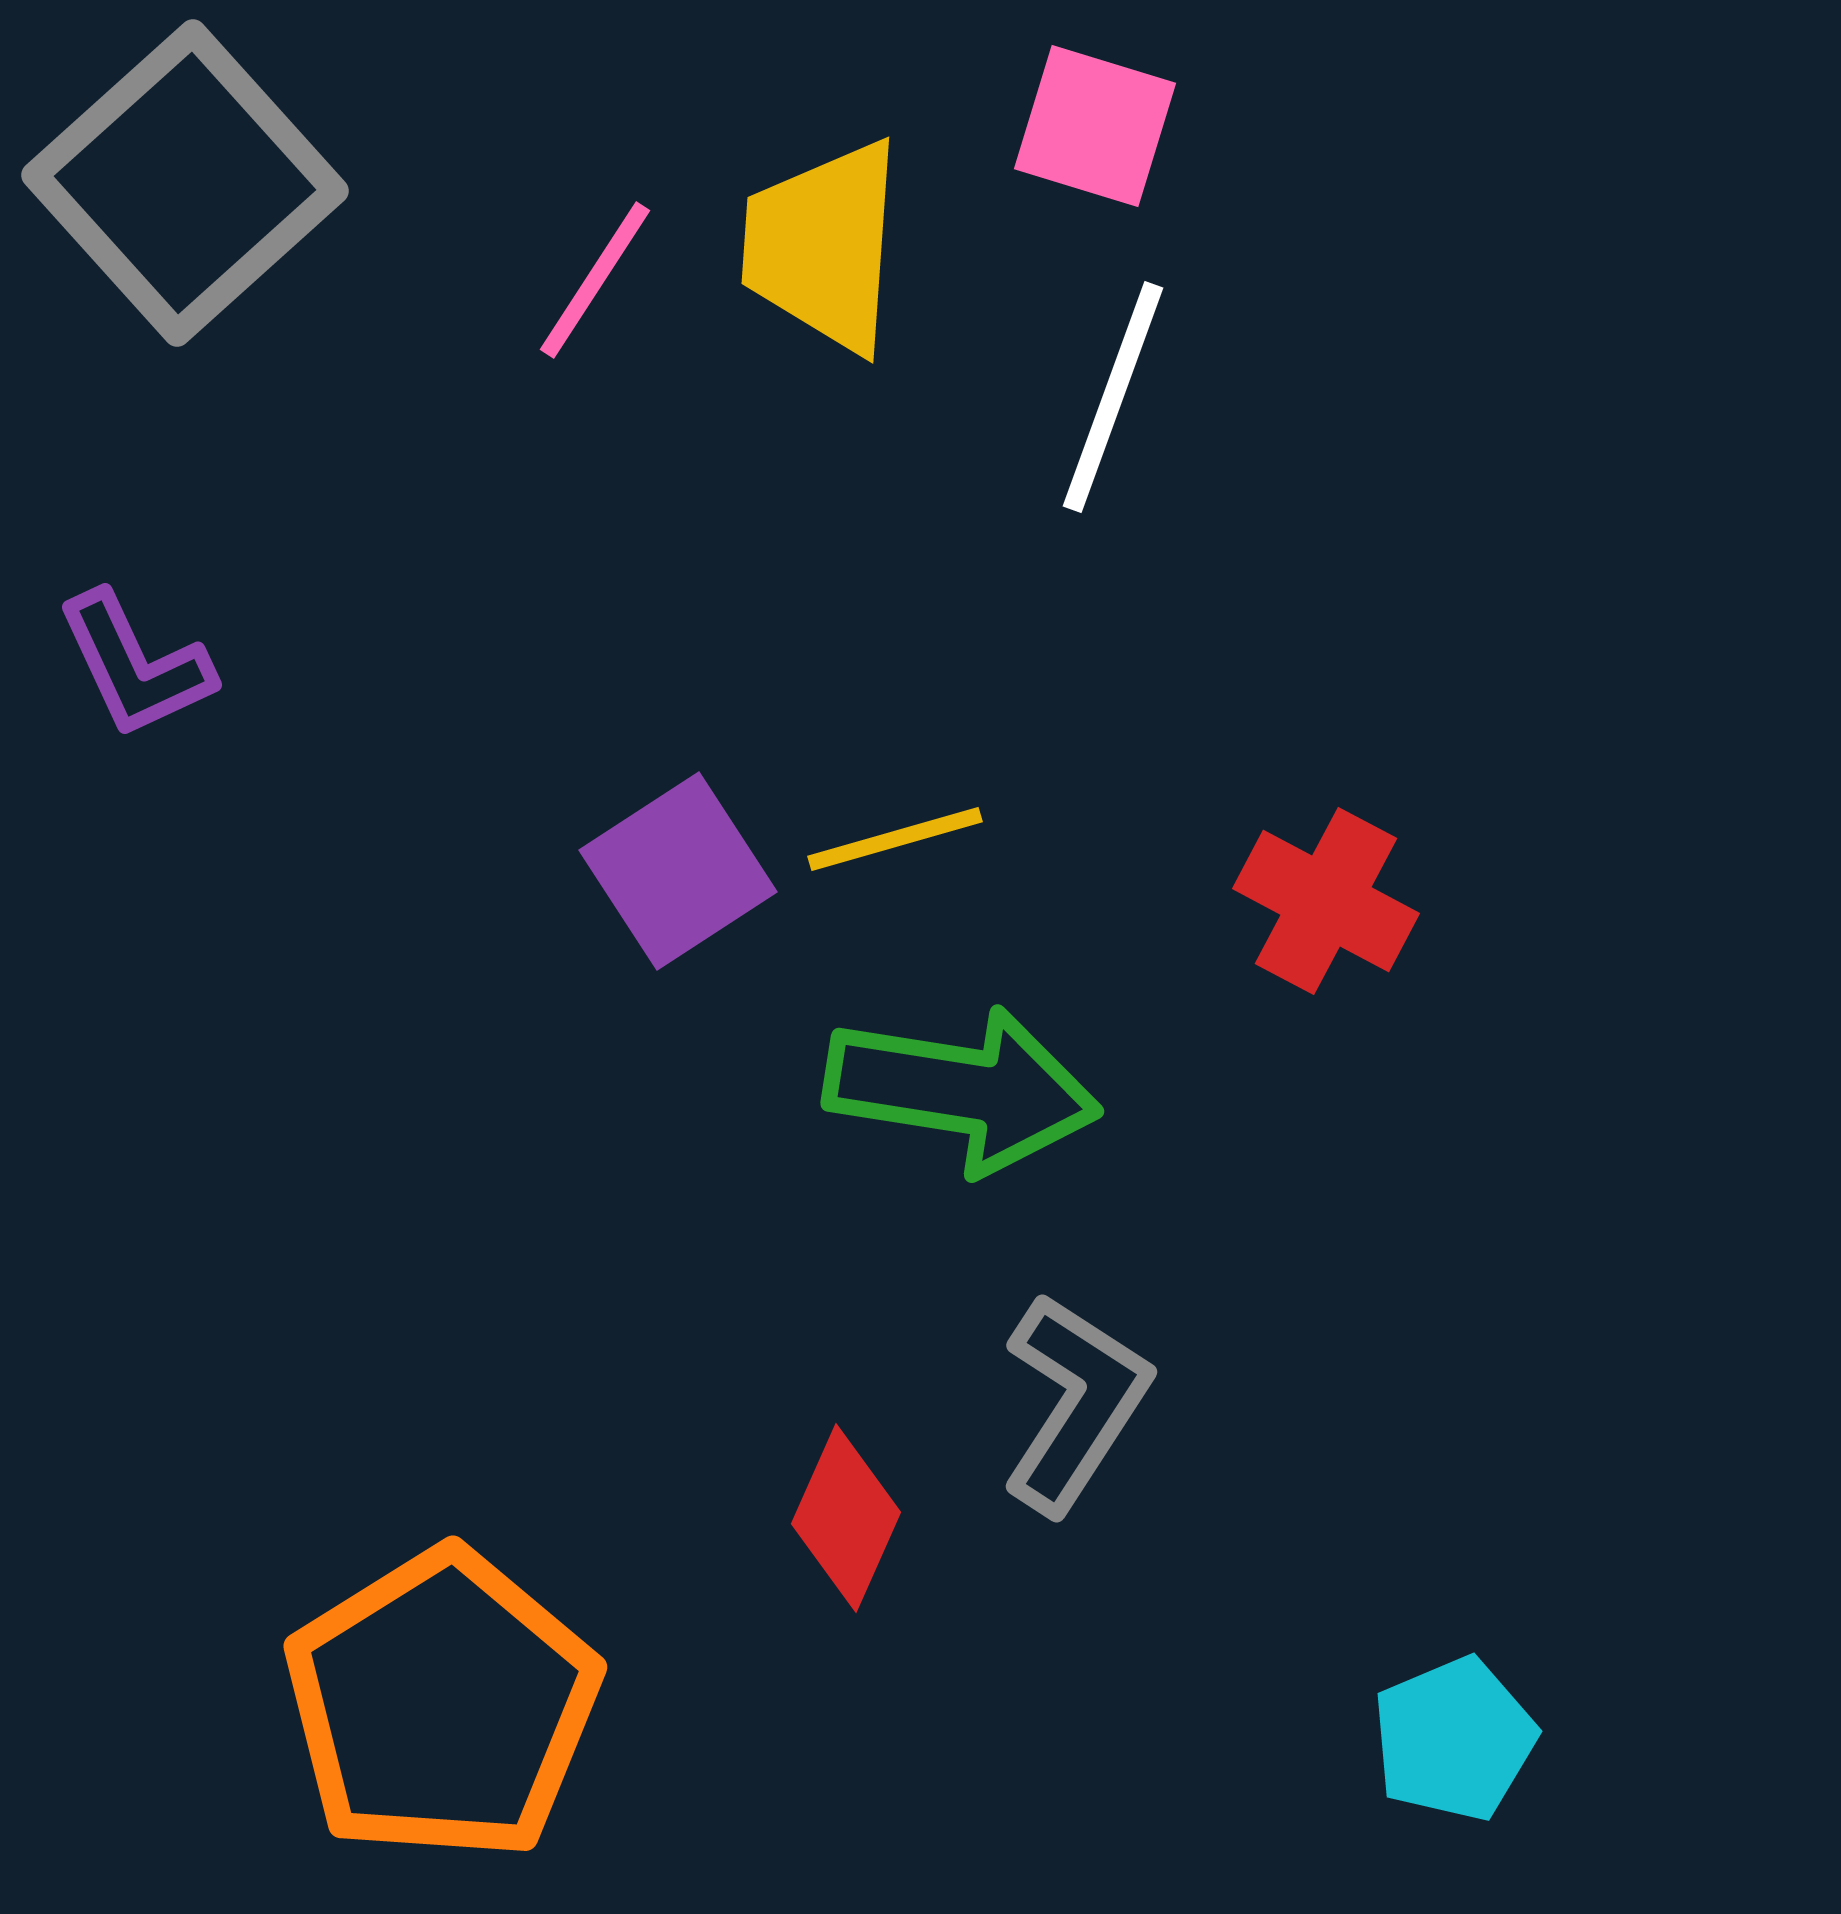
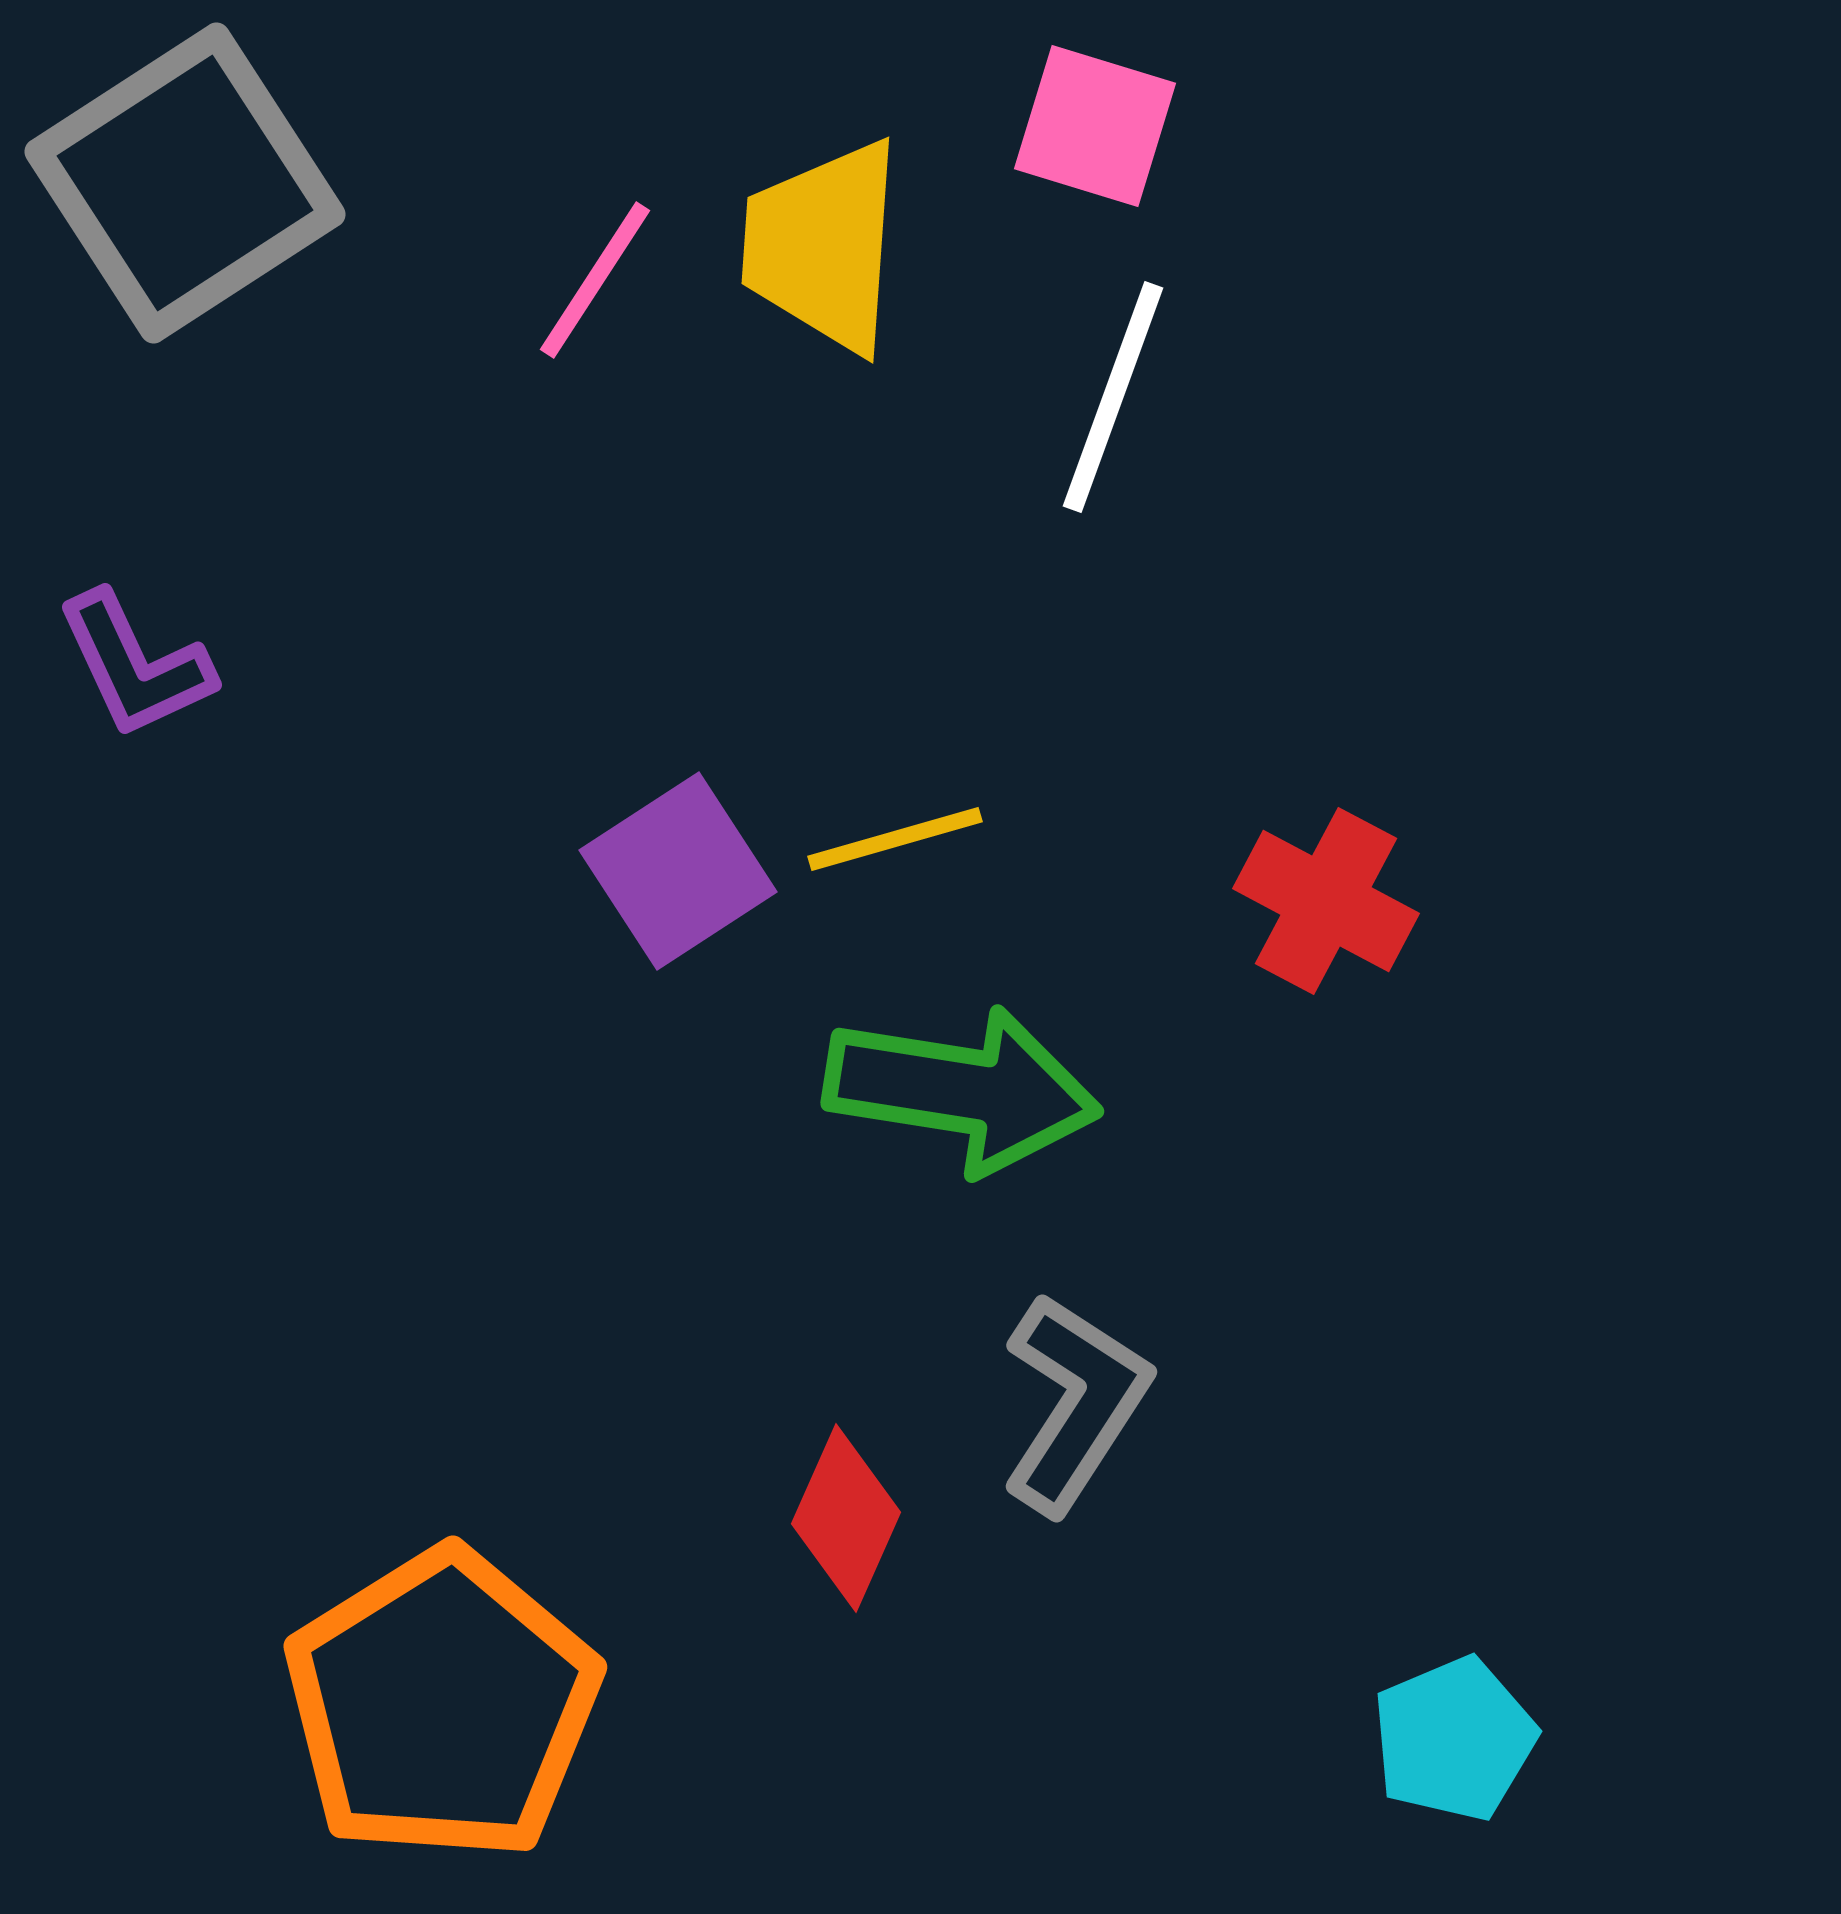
gray square: rotated 9 degrees clockwise
